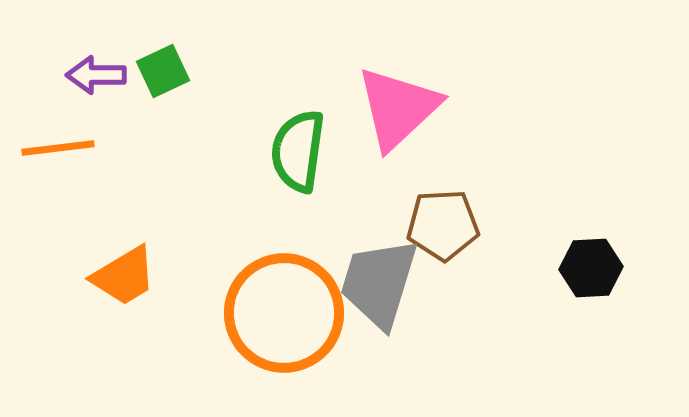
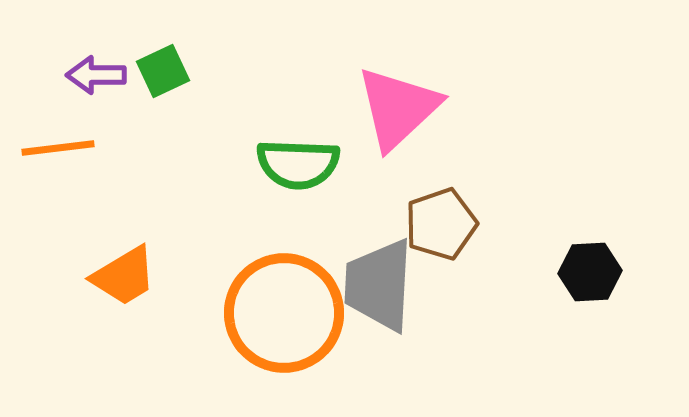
green semicircle: moved 13 px down; rotated 96 degrees counterclockwise
brown pentagon: moved 2 px left, 1 px up; rotated 16 degrees counterclockwise
black hexagon: moved 1 px left, 4 px down
gray trapezoid: moved 2 px down; rotated 14 degrees counterclockwise
